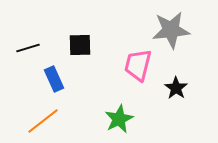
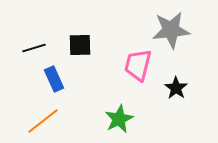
black line: moved 6 px right
